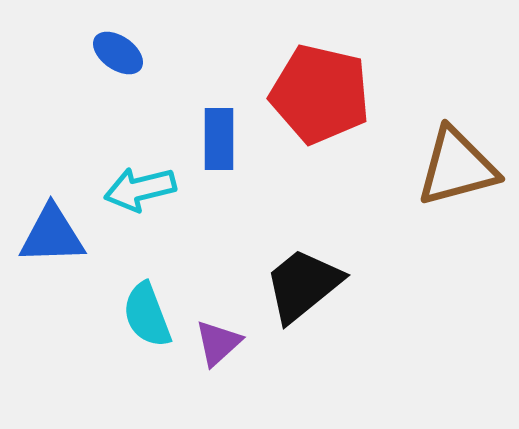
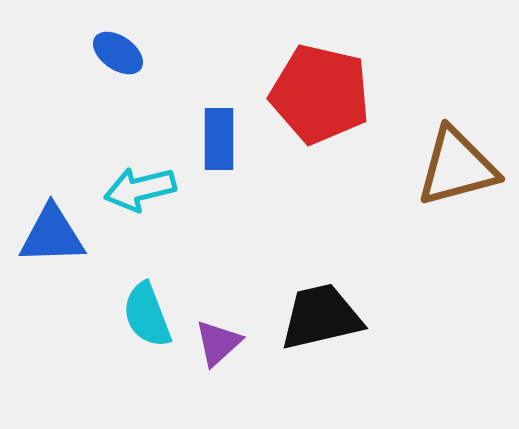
black trapezoid: moved 18 px right, 32 px down; rotated 26 degrees clockwise
